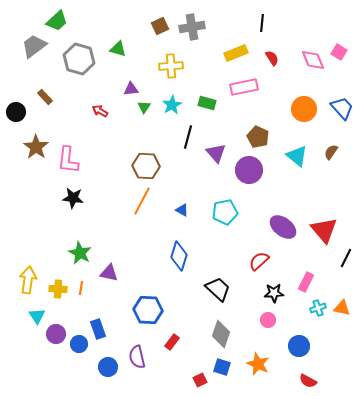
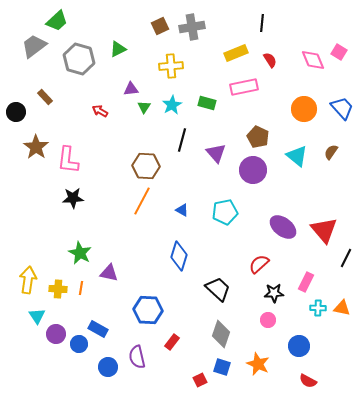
green triangle at (118, 49): rotated 42 degrees counterclockwise
red semicircle at (272, 58): moved 2 px left, 2 px down
black line at (188, 137): moved 6 px left, 3 px down
purple circle at (249, 170): moved 4 px right
black star at (73, 198): rotated 10 degrees counterclockwise
red semicircle at (259, 261): moved 3 px down
cyan cross at (318, 308): rotated 21 degrees clockwise
blue rectangle at (98, 329): rotated 42 degrees counterclockwise
